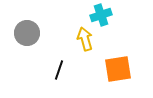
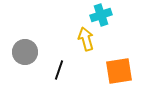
gray circle: moved 2 px left, 19 px down
yellow arrow: moved 1 px right
orange square: moved 1 px right, 2 px down
